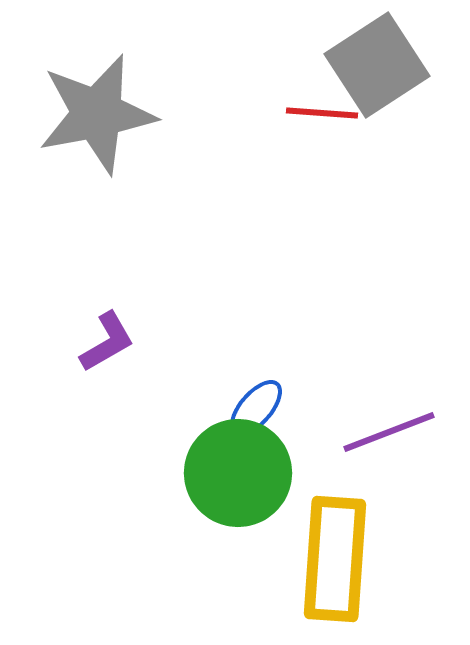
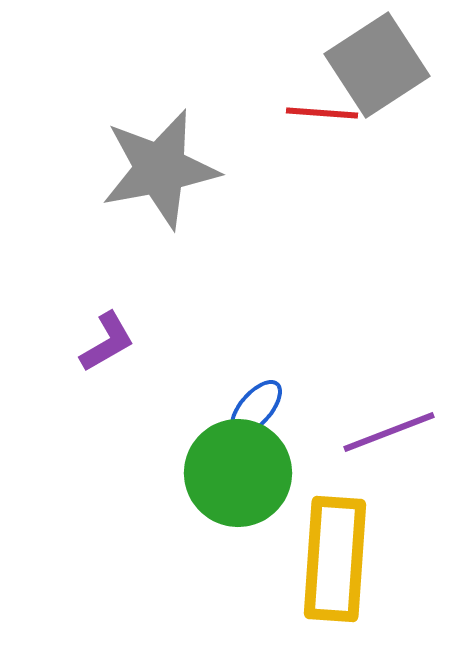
gray star: moved 63 px right, 55 px down
